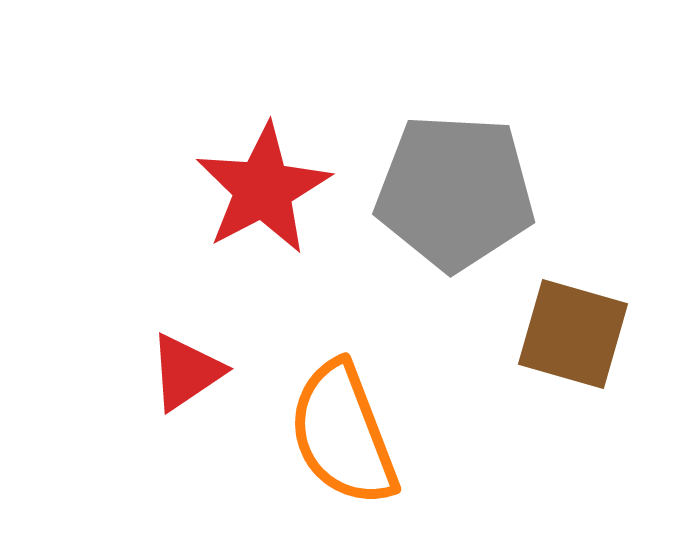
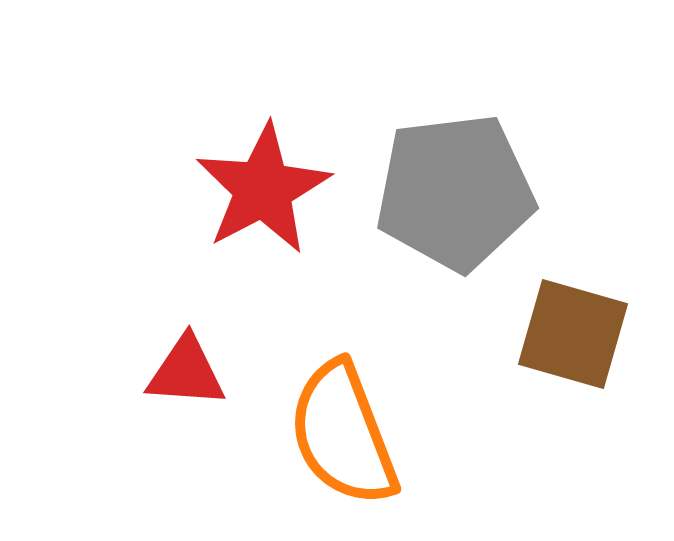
gray pentagon: rotated 10 degrees counterclockwise
red triangle: rotated 38 degrees clockwise
